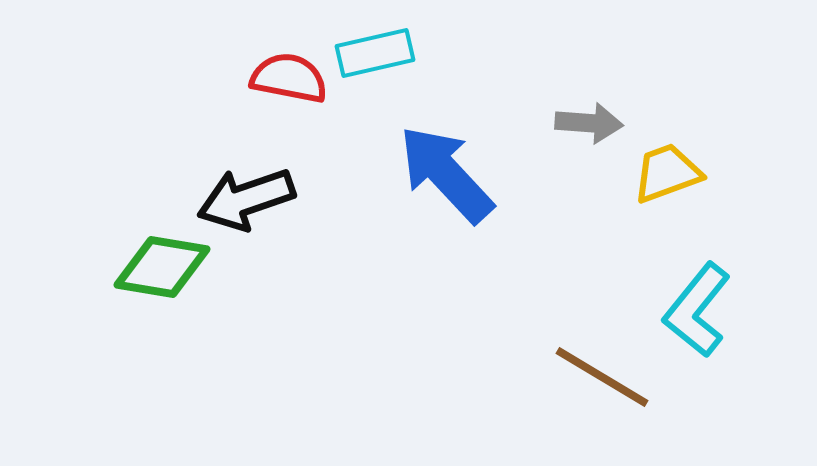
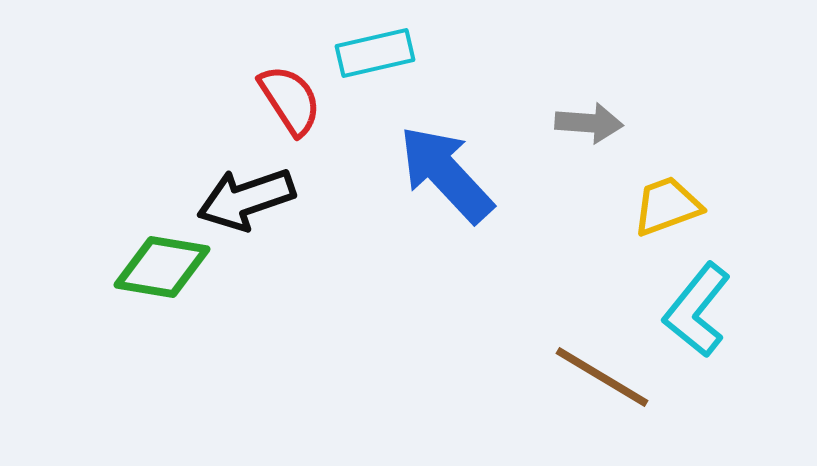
red semicircle: moved 1 px right, 22 px down; rotated 46 degrees clockwise
yellow trapezoid: moved 33 px down
